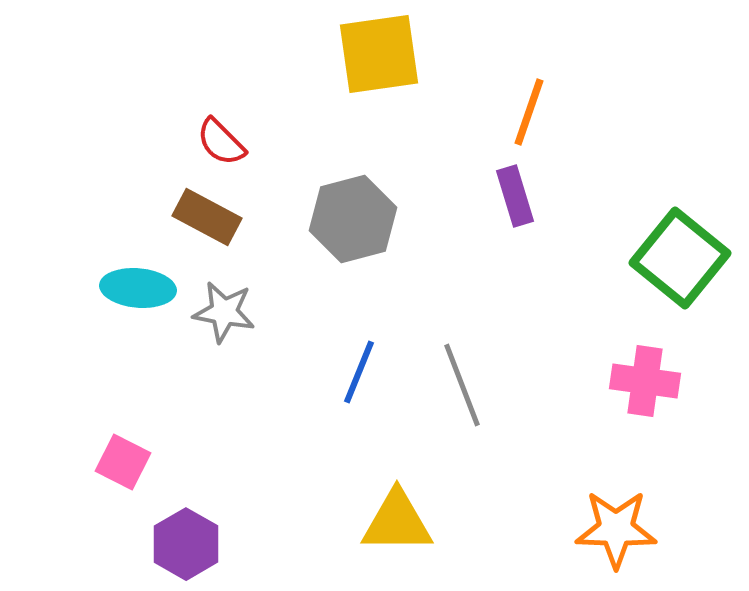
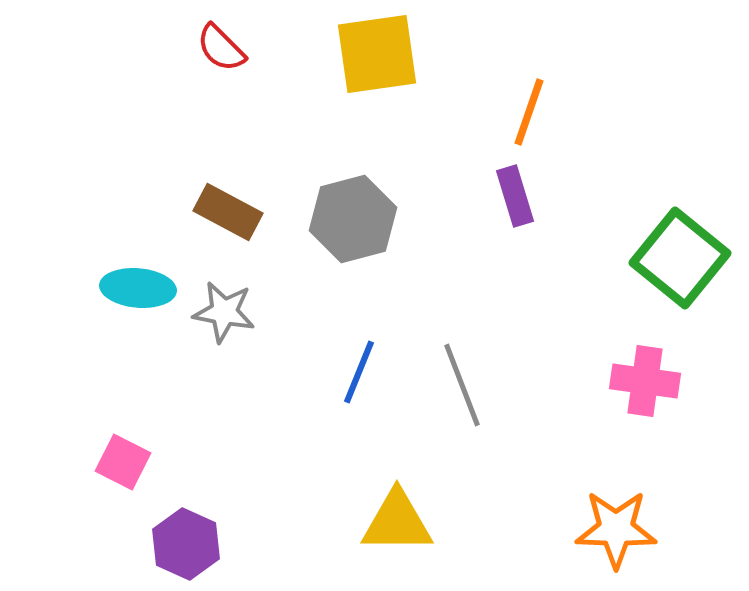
yellow square: moved 2 px left
red semicircle: moved 94 px up
brown rectangle: moved 21 px right, 5 px up
purple hexagon: rotated 6 degrees counterclockwise
